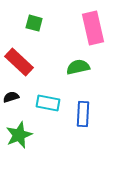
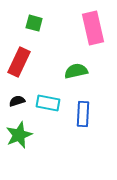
red rectangle: rotated 72 degrees clockwise
green semicircle: moved 2 px left, 4 px down
black semicircle: moved 6 px right, 4 px down
